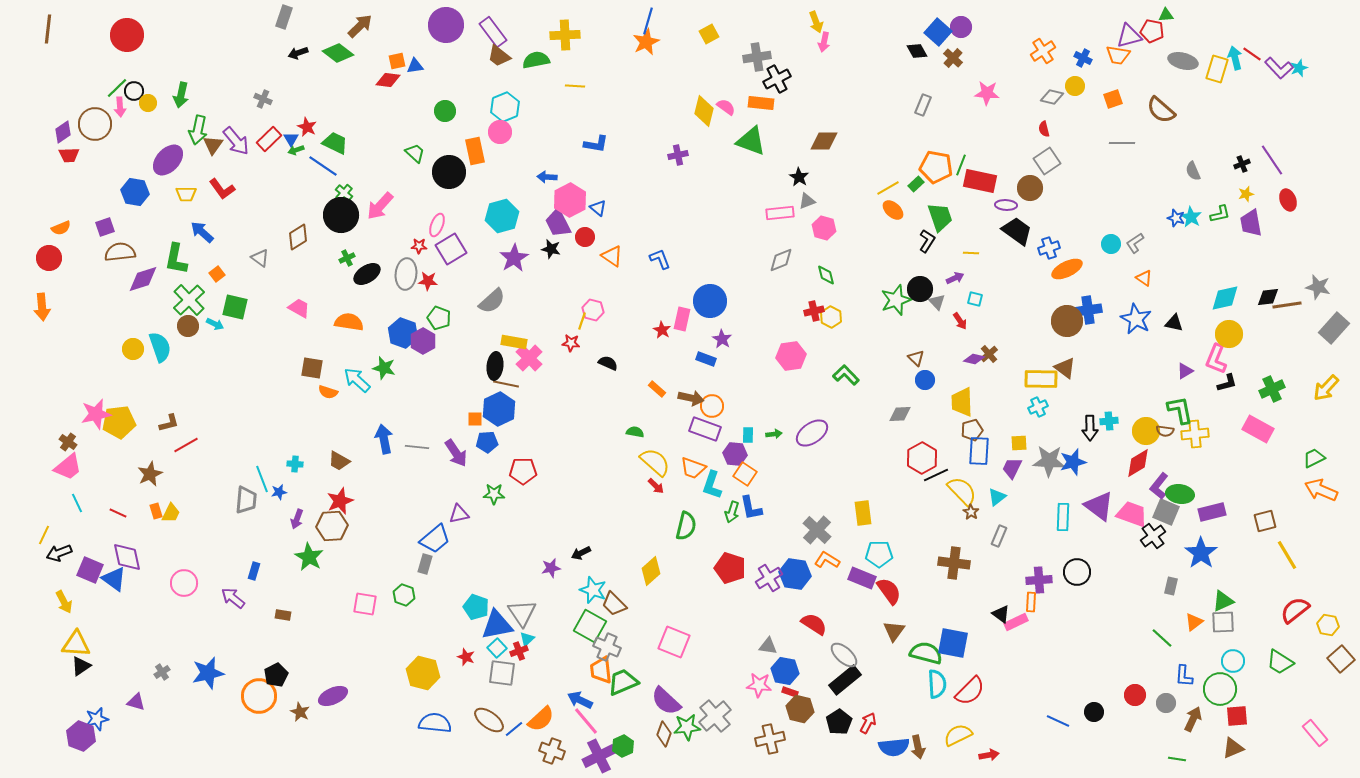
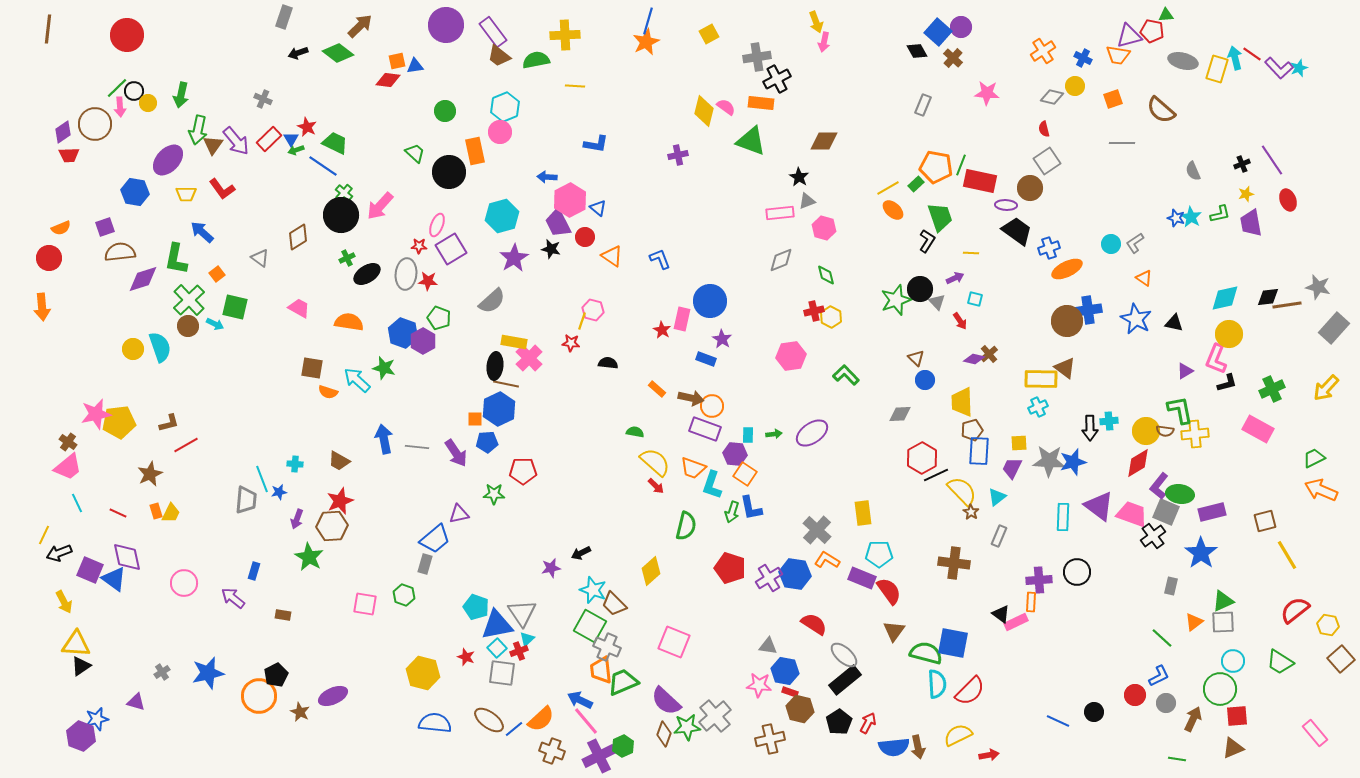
black semicircle at (608, 363): rotated 18 degrees counterclockwise
blue L-shape at (1184, 676): moved 25 px left; rotated 120 degrees counterclockwise
